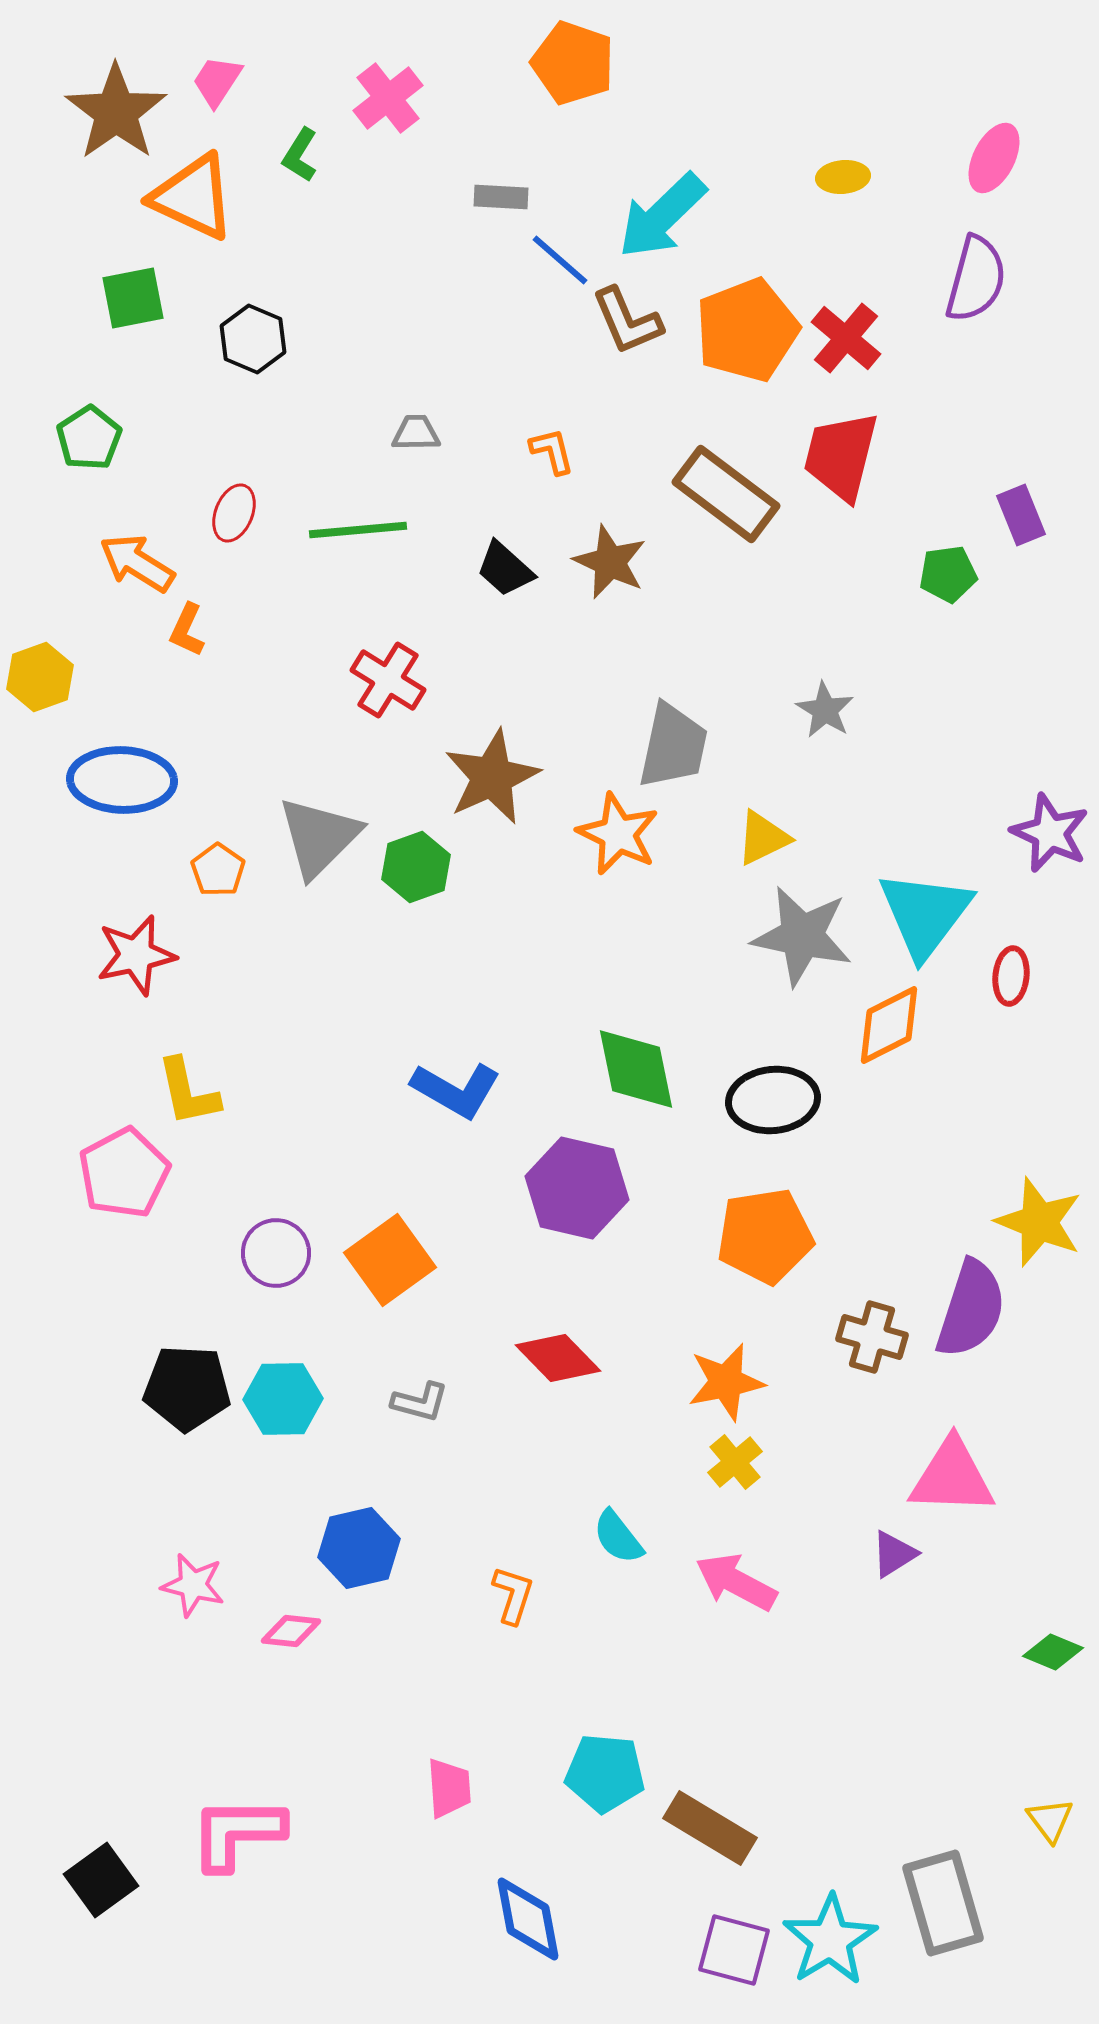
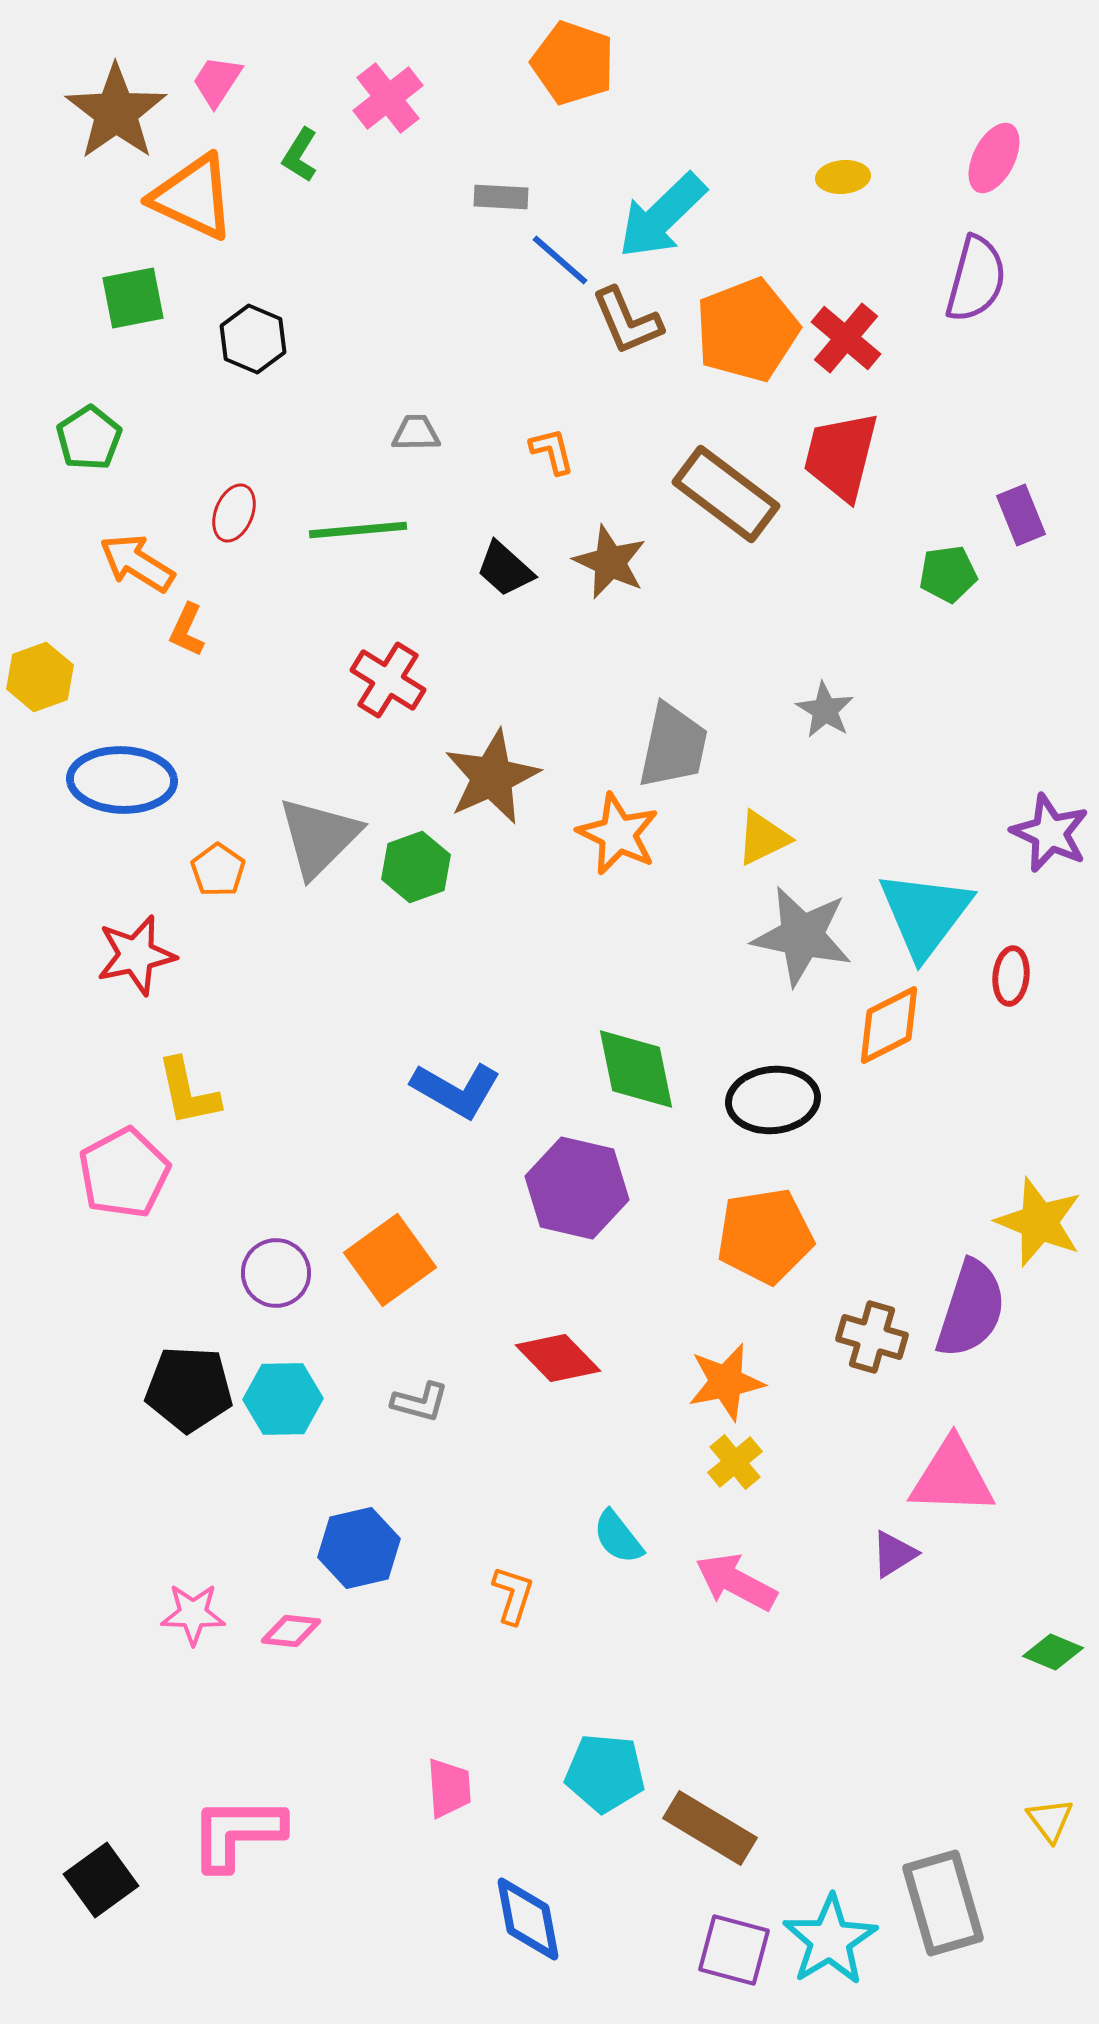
purple circle at (276, 1253): moved 20 px down
black pentagon at (187, 1388): moved 2 px right, 1 px down
pink star at (193, 1585): moved 29 px down; rotated 12 degrees counterclockwise
